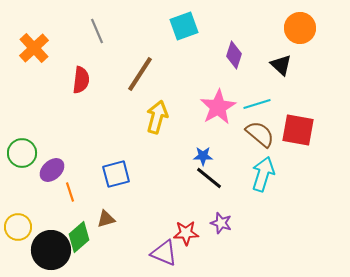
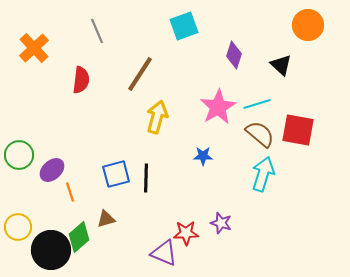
orange circle: moved 8 px right, 3 px up
green circle: moved 3 px left, 2 px down
black line: moved 63 px left; rotated 52 degrees clockwise
